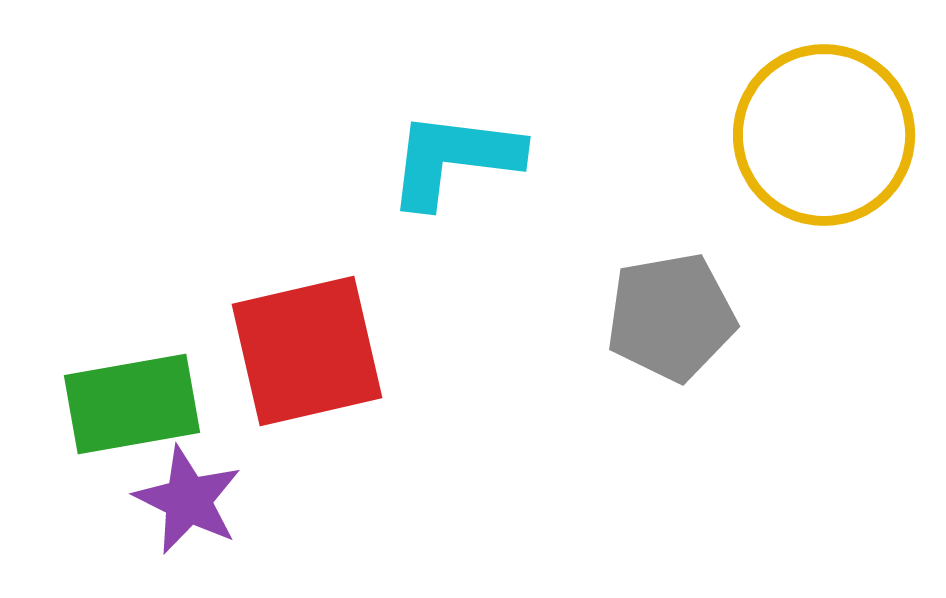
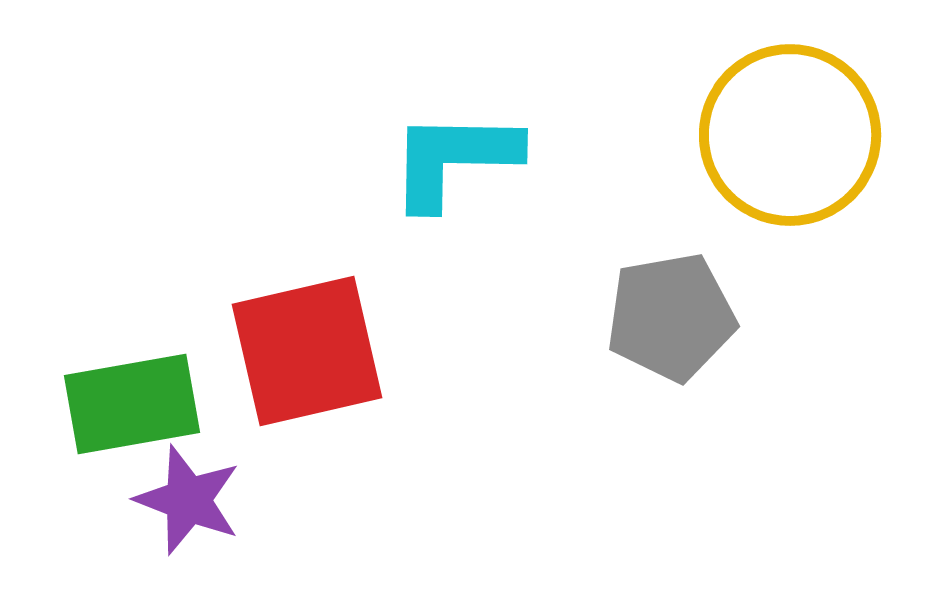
yellow circle: moved 34 px left
cyan L-shape: rotated 6 degrees counterclockwise
purple star: rotated 5 degrees counterclockwise
